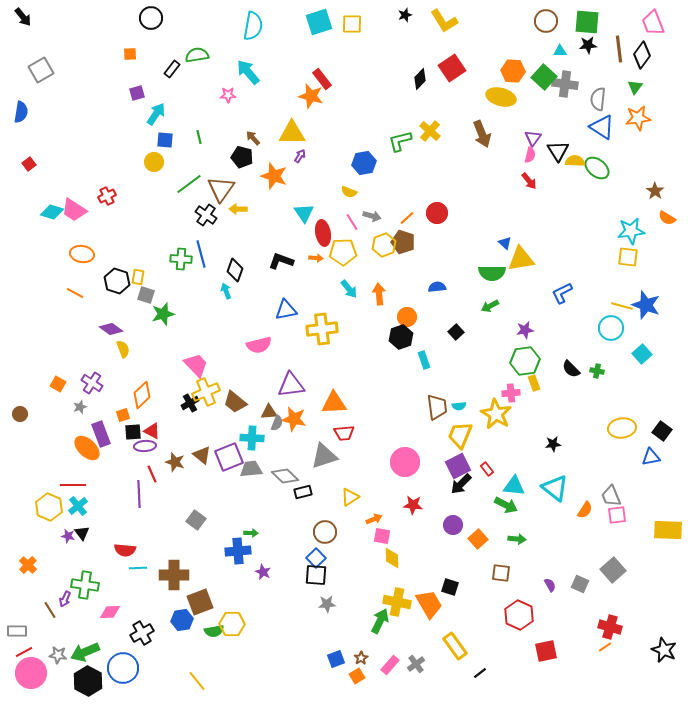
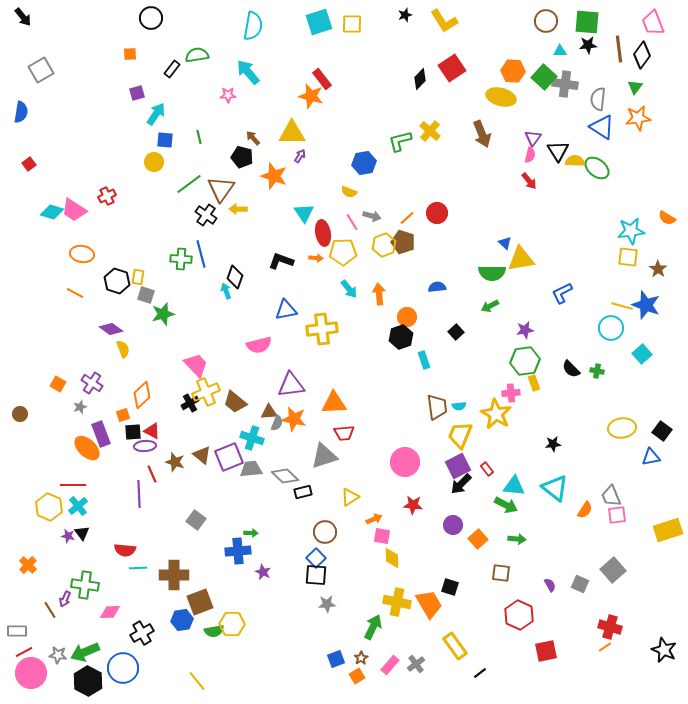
brown star at (655, 191): moved 3 px right, 78 px down
black diamond at (235, 270): moved 7 px down
cyan cross at (252, 438): rotated 15 degrees clockwise
yellow rectangle at (668, 530): rotated 20 degrees counterclockwise
green arrow at (380, 621): moved 7 px left, 6 px down
